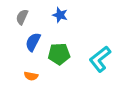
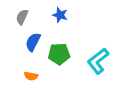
cyan L-shape: moved 2 px left, 2 px down
